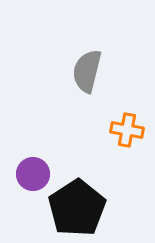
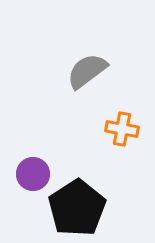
gray semicircle: rotated 39 degrees clockwise
orange cross: moved 5 px left, 1 px up
